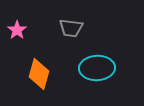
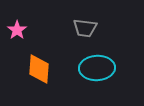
gray trapezoid: moved 14 px right
orange diamond: moved 5 px up; rotated 12 degrees counterclockwise
